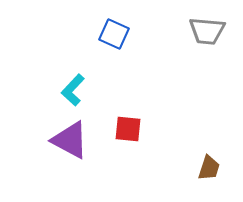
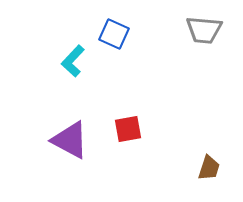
gray trapezoid: moved 3 px left, 1 px up
cyan L-shape: moved 29 px up
red square: rotated 16 degrees counterclockwise
